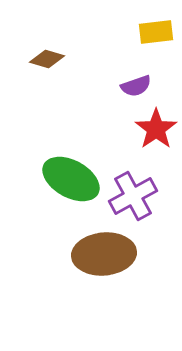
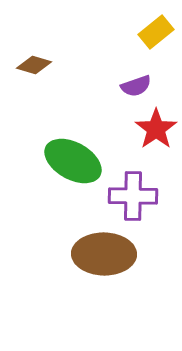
yellow rectangle: rotated 32 degrees counterclockwise
brown diamond: moved 13 px left, 6 px down
green ellipse: moved 2 px right, 18 px up
purple cross: rotated 30 degrees clockwise
brown ellipse: rotated 6 degrees clockwise
